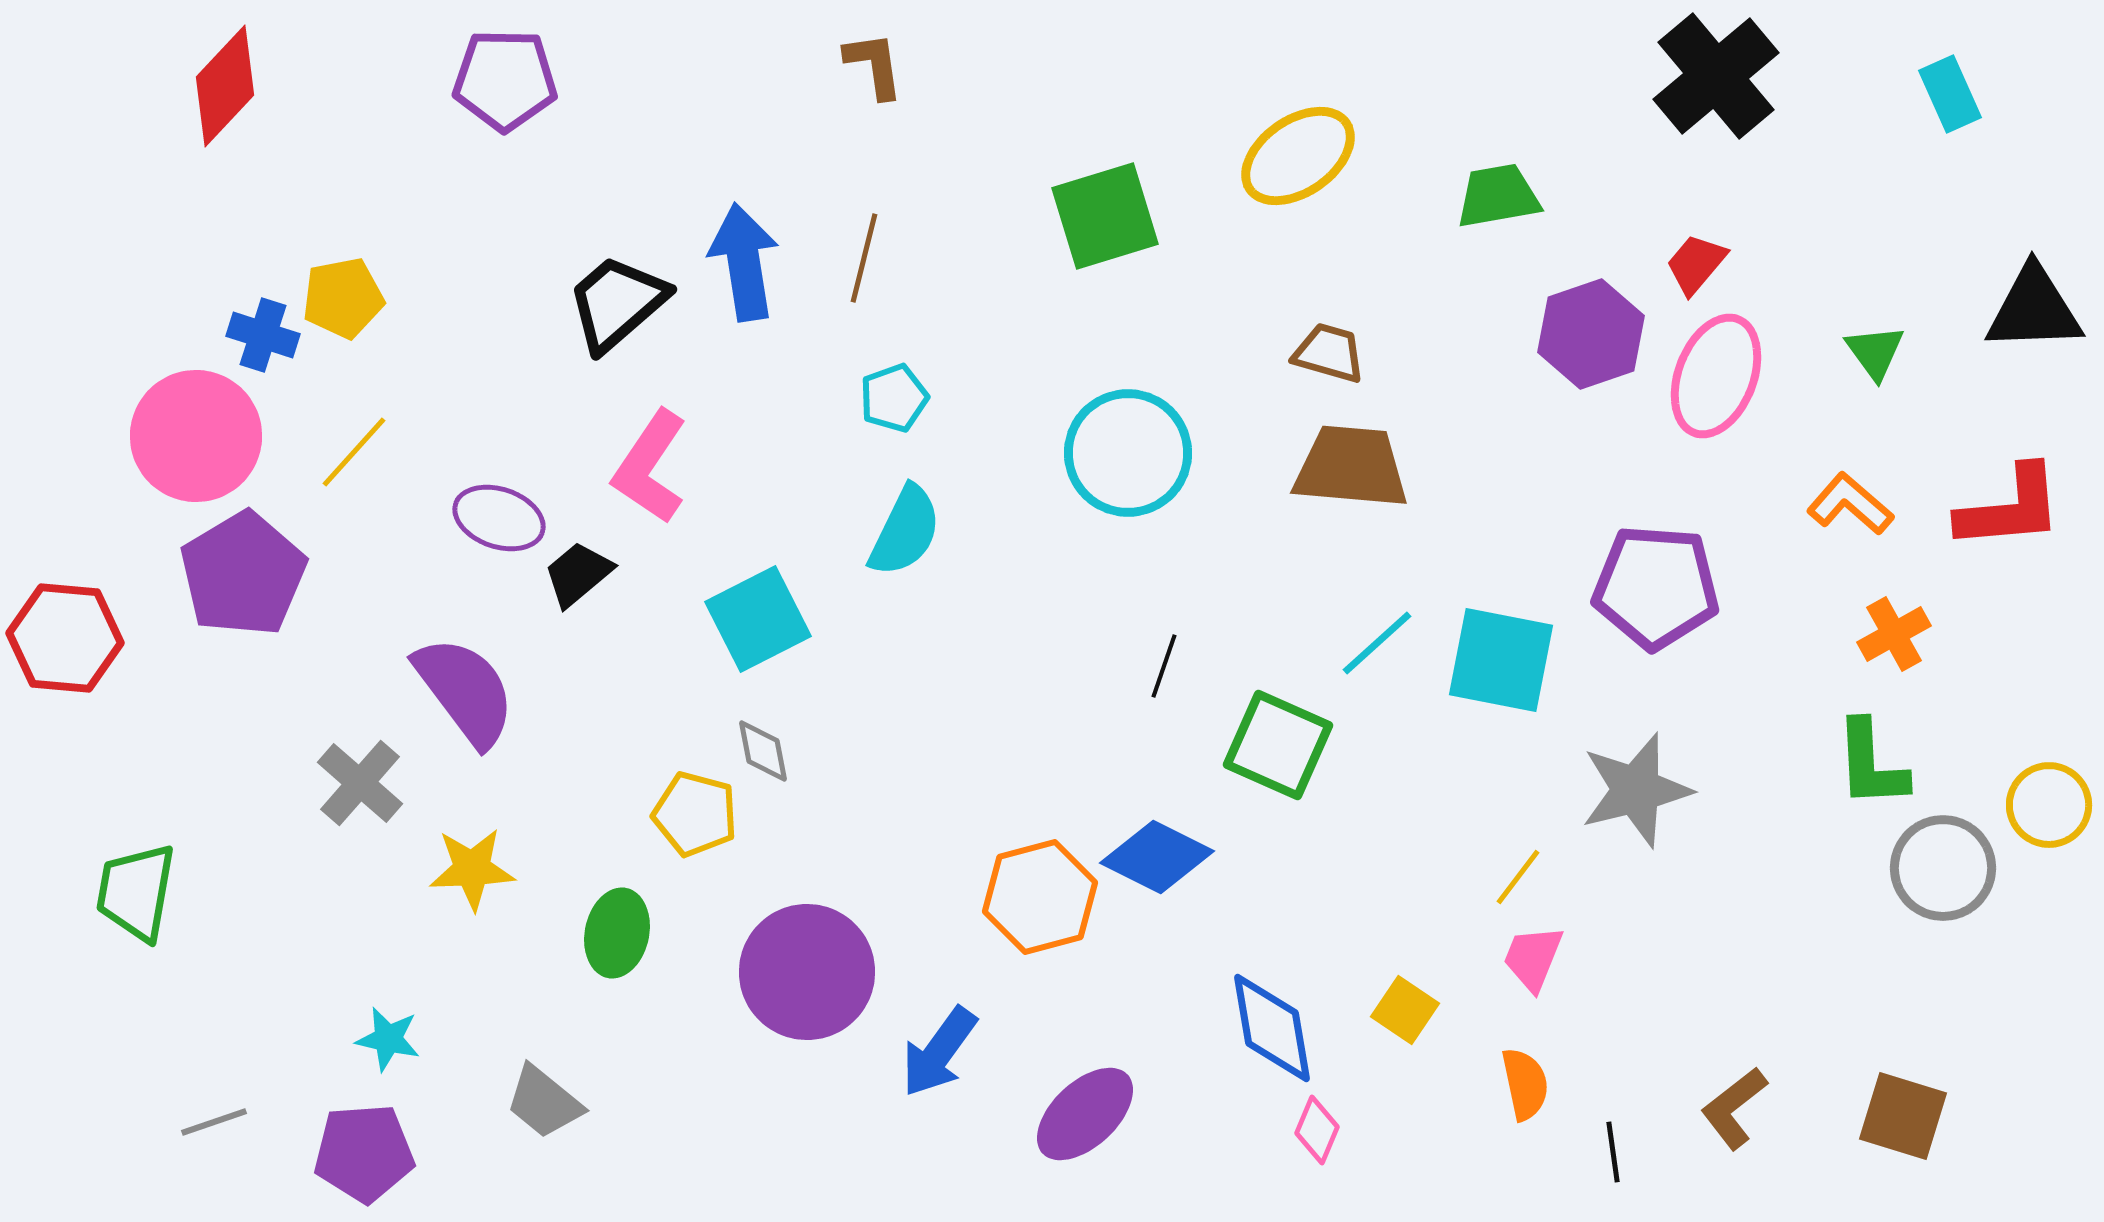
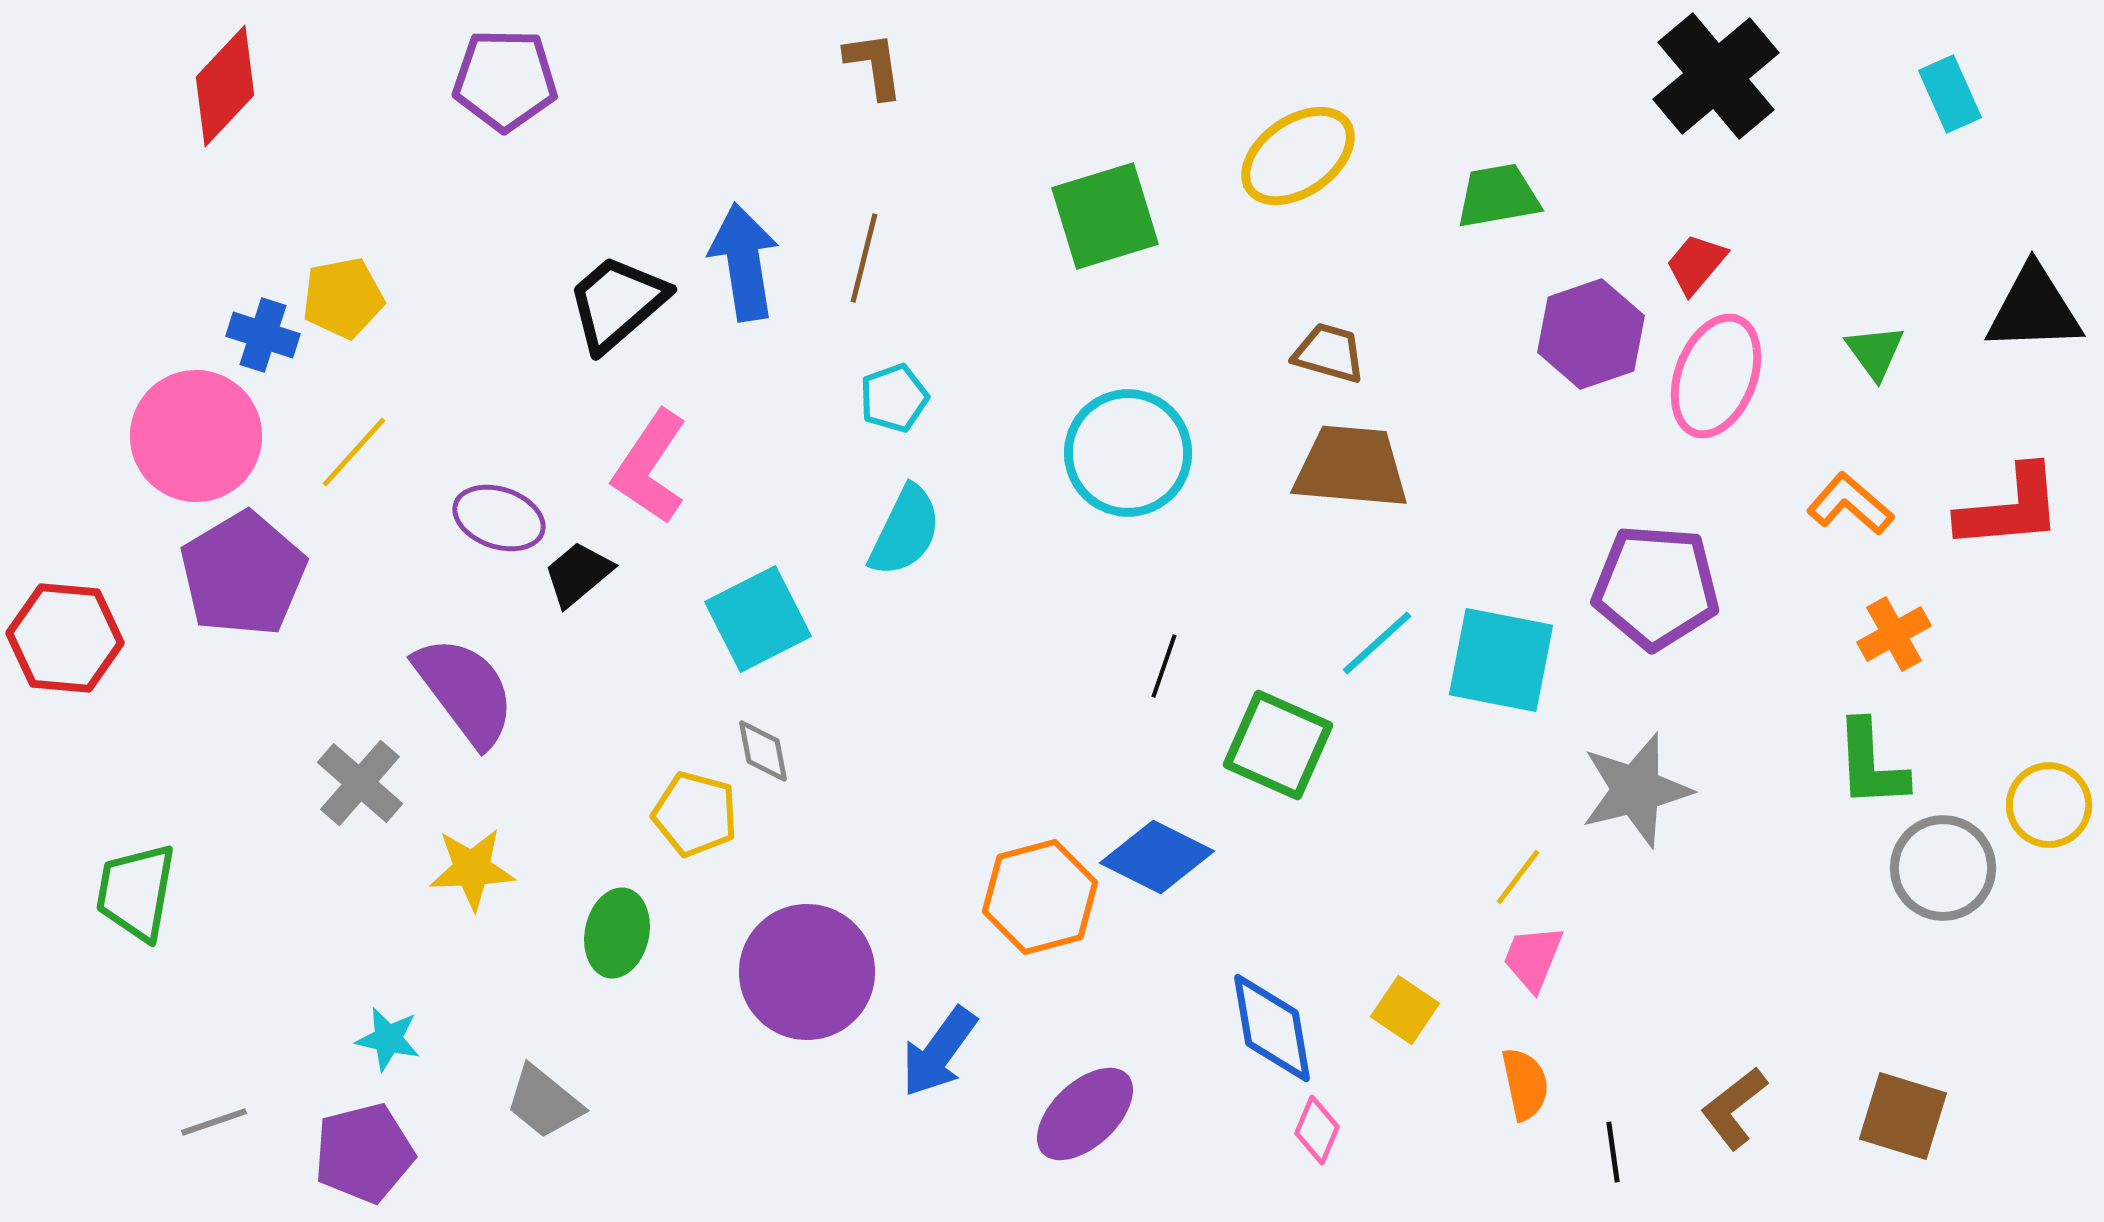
purple pentagon at (364, 1153): rotated 10 degrees counterclockwise
